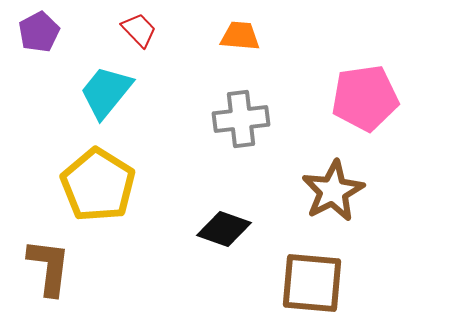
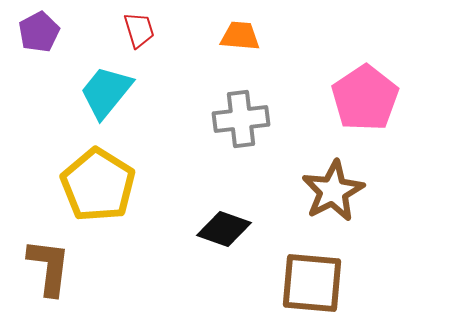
red trapezoid: rotated 27 degrees clockwise
pink pentagon: rotated 26 degrees counterclockwise
